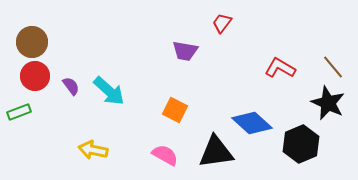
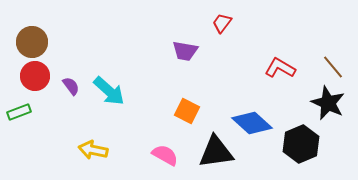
orange square: moved 12 px right, 1 px down
